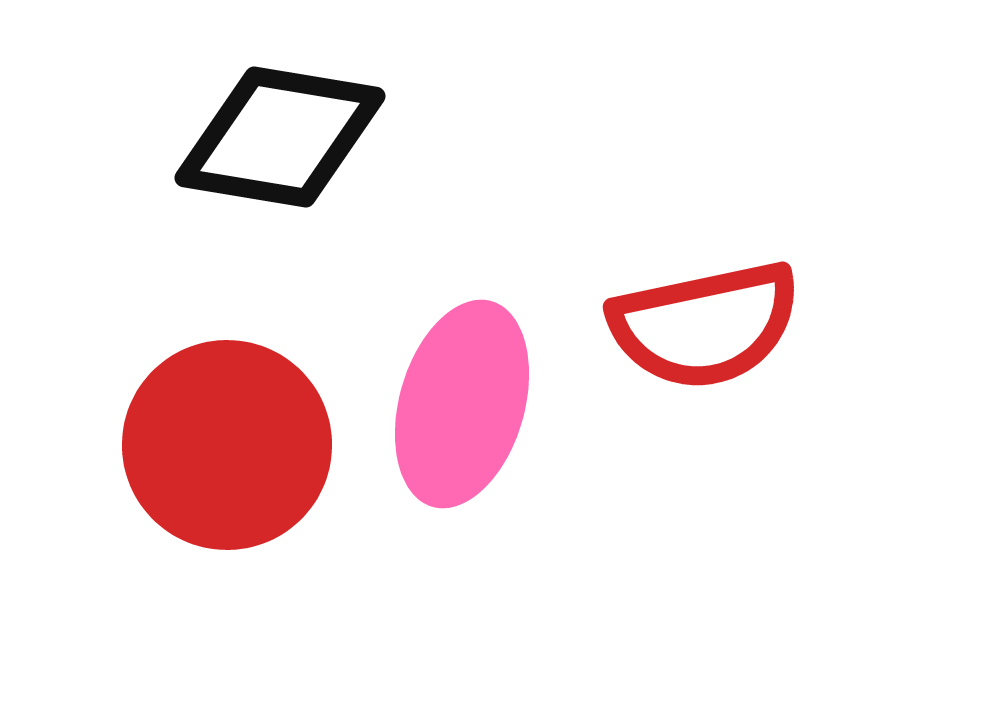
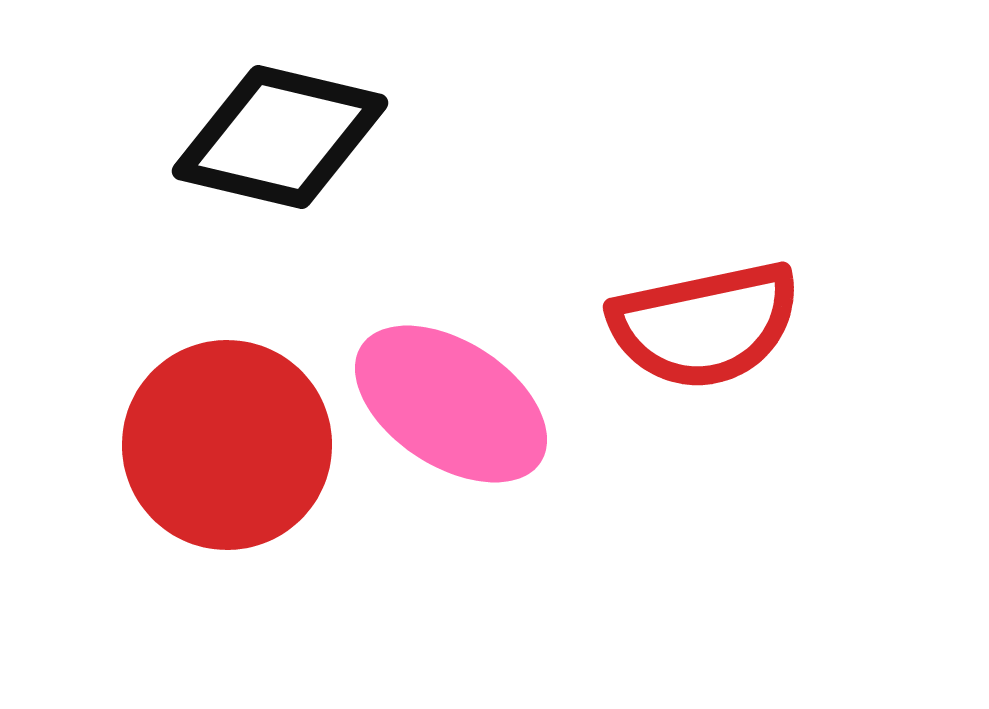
black diamond: rotated 4 degrees clockwise
pink ellipse: moved 11 px left; rotated 73 degrees counterclockwise
